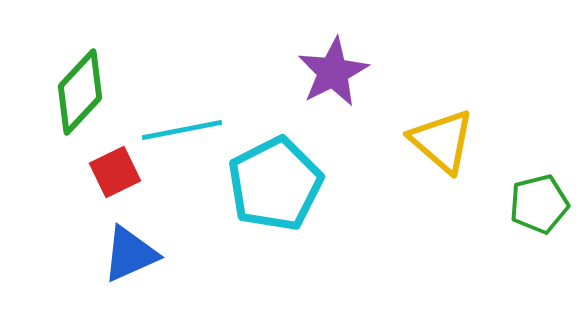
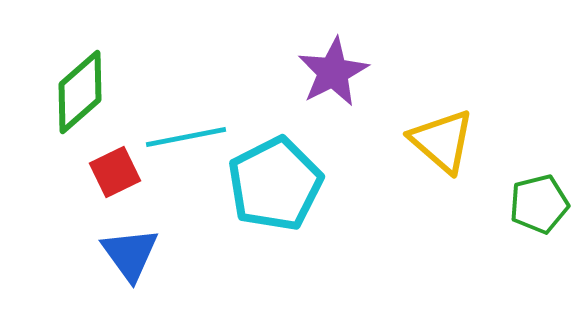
green diamond: rotated 6 degrees clockwise
cyan line: moved 4 px right, 7 px down
blue triangle: rotated 42 degrees counterclockwise
